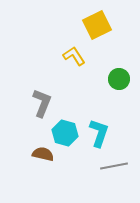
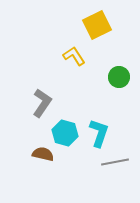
green circle: moved 2 px up
gray L-shape: rotated 12 degrees clockwise
gray line: moved 1 px right, 4 px up
